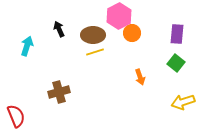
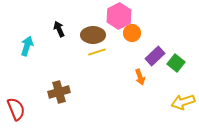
purple rectangle: moved 22 px left, 22 px down; rotated 42 degrees clockwise
yellow line: moved 2 px right
red semicircle: moved 7 px up
